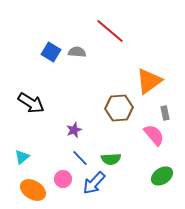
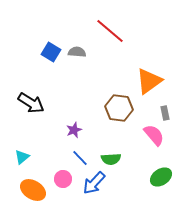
brown hexagon: rotated 12 degrees clockwise
green ellipse: moved 1 px left, 1 px down
